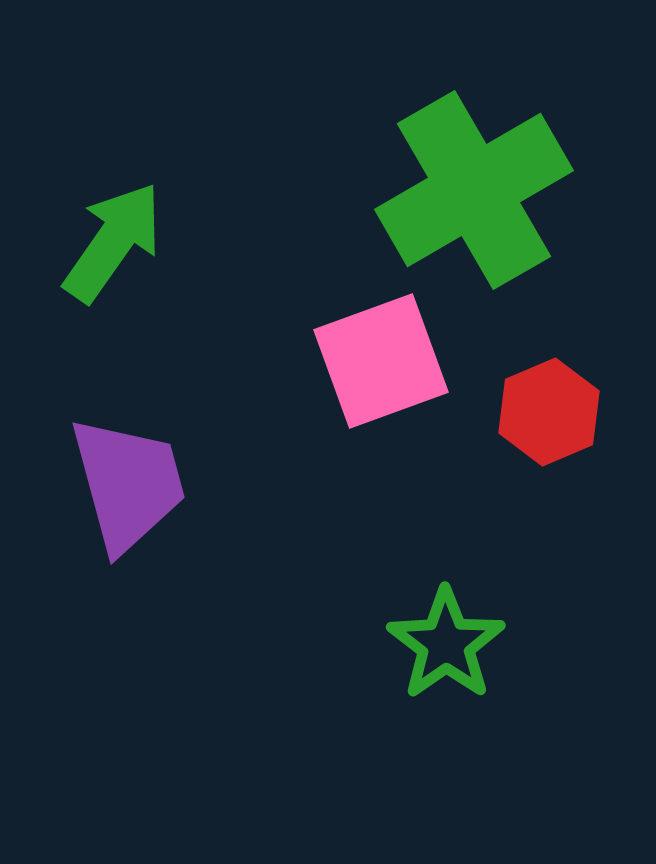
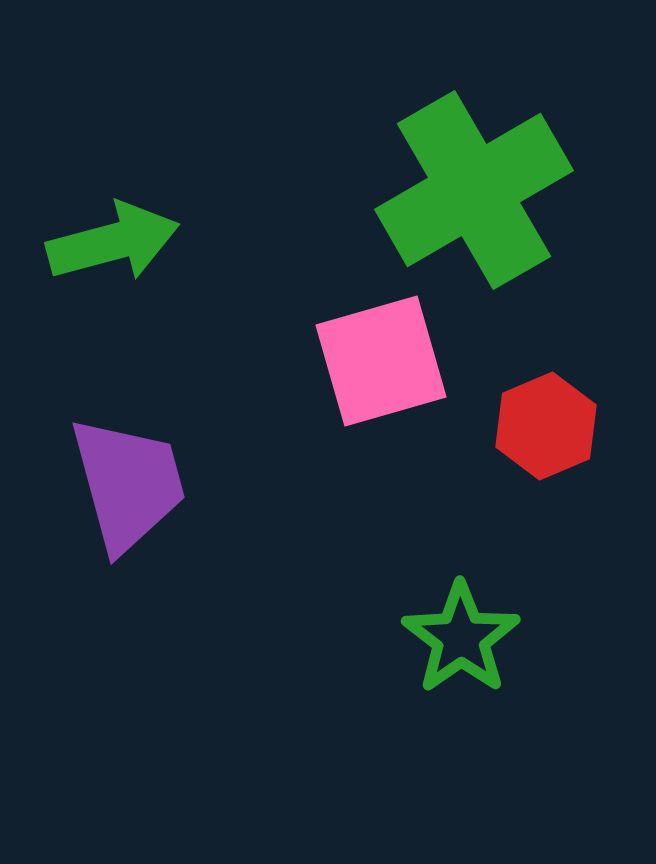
green arrow: rotated 40 degrees clockwise
pink square: rotated 4 degrees clockwise
red hexagon: moved 3 px left, 14 px down
green star: moved 15 px right, 6 px up
